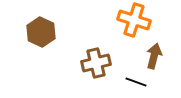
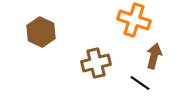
black line: moved 4 px right, 1 px down; rotated 15 degrees clockwise
